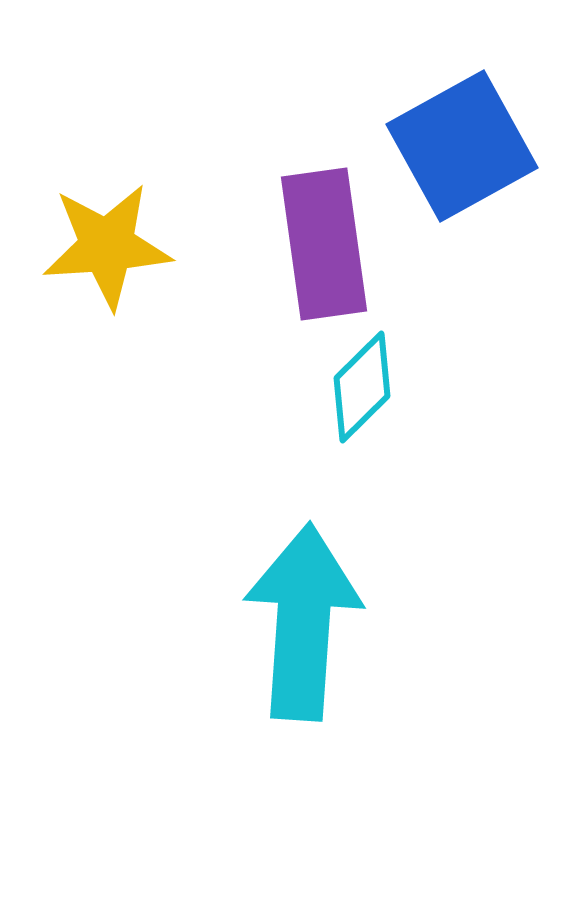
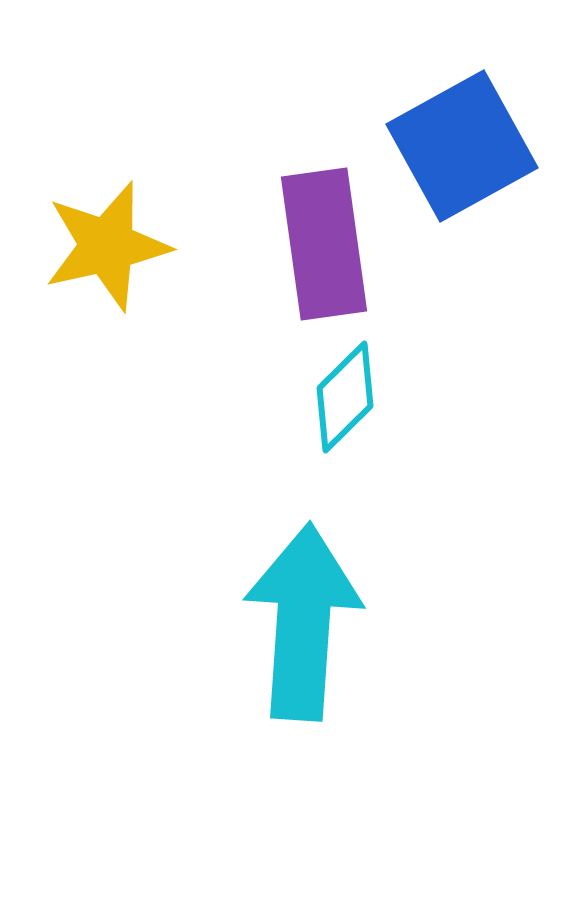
yellow star: rotated 9 degrees counterclockwise
cyan diamond: moved 17 px left, 10 px down
